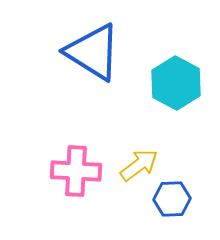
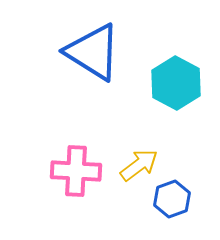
blue hexagon: rotated 18 degrees counterclockwise
